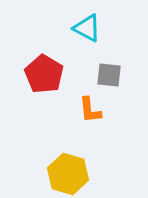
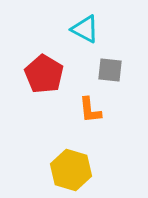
cyan triangle: moved 2 px left, 1 px down
gray square: moved 1 px right, 5 px up
yellow hexagon: moved 3 px right, 4 px up
